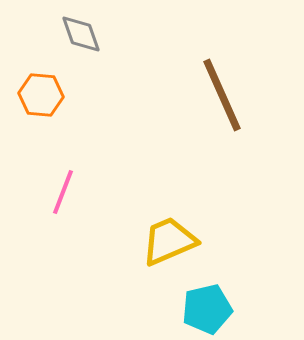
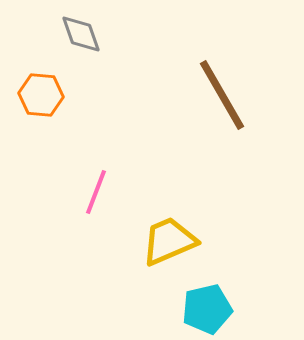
brown line: rotated 6 degrees counterclockwise
pink line: moved 33 px right
